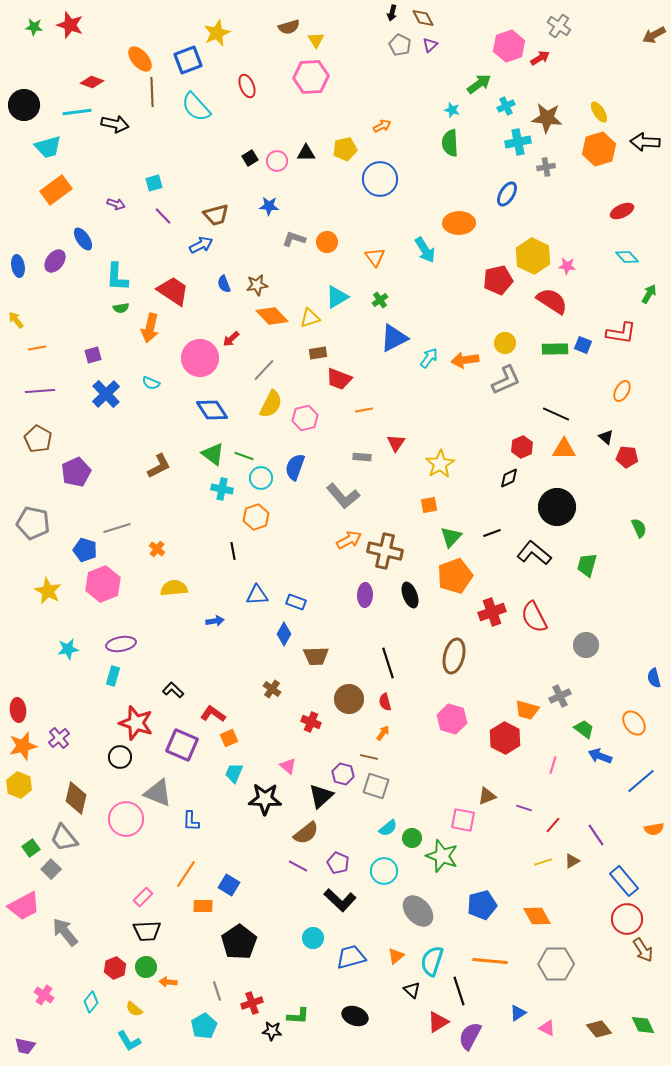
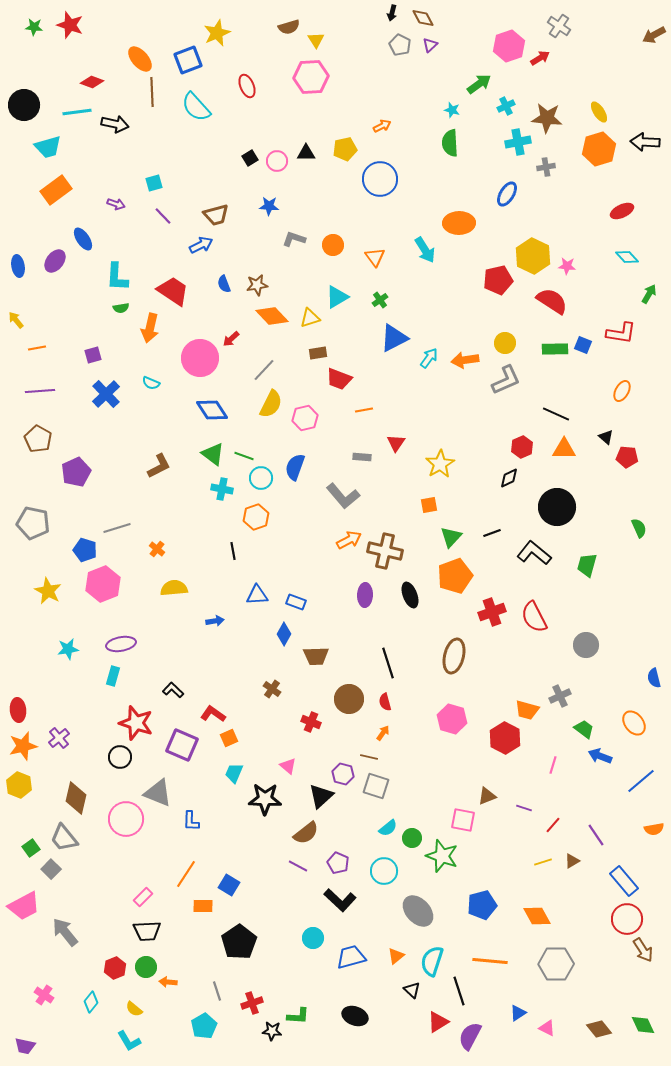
orange circle at (327, 242): moved 6 px right, 3 px down
